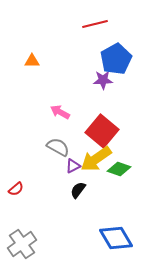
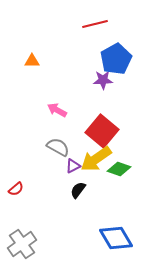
pink arrow: moved 3 px left, 2 px up
